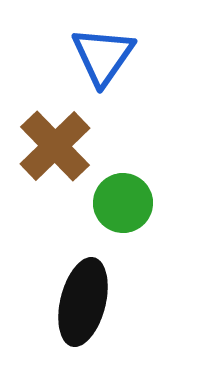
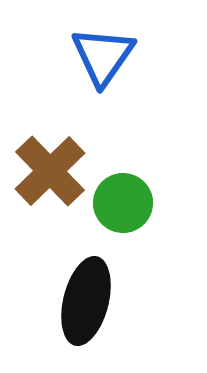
brown cross: moved 5 px left, 25 px down
black ellipse: moved 3 px right, 1 px up
